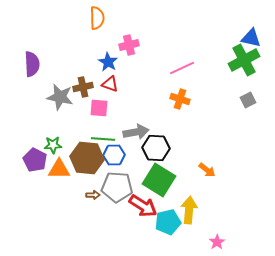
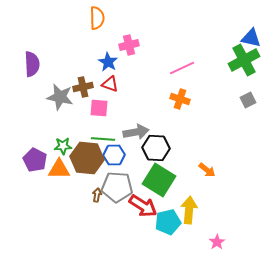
green star: moved 10 px right, 1 px down
brown arrow: moved 4 px right; rotated 80 degrees counterclockwise
